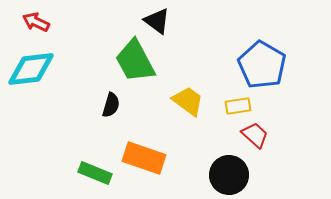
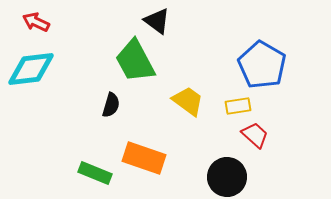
black circle: moved 2 px left, 2 px down
